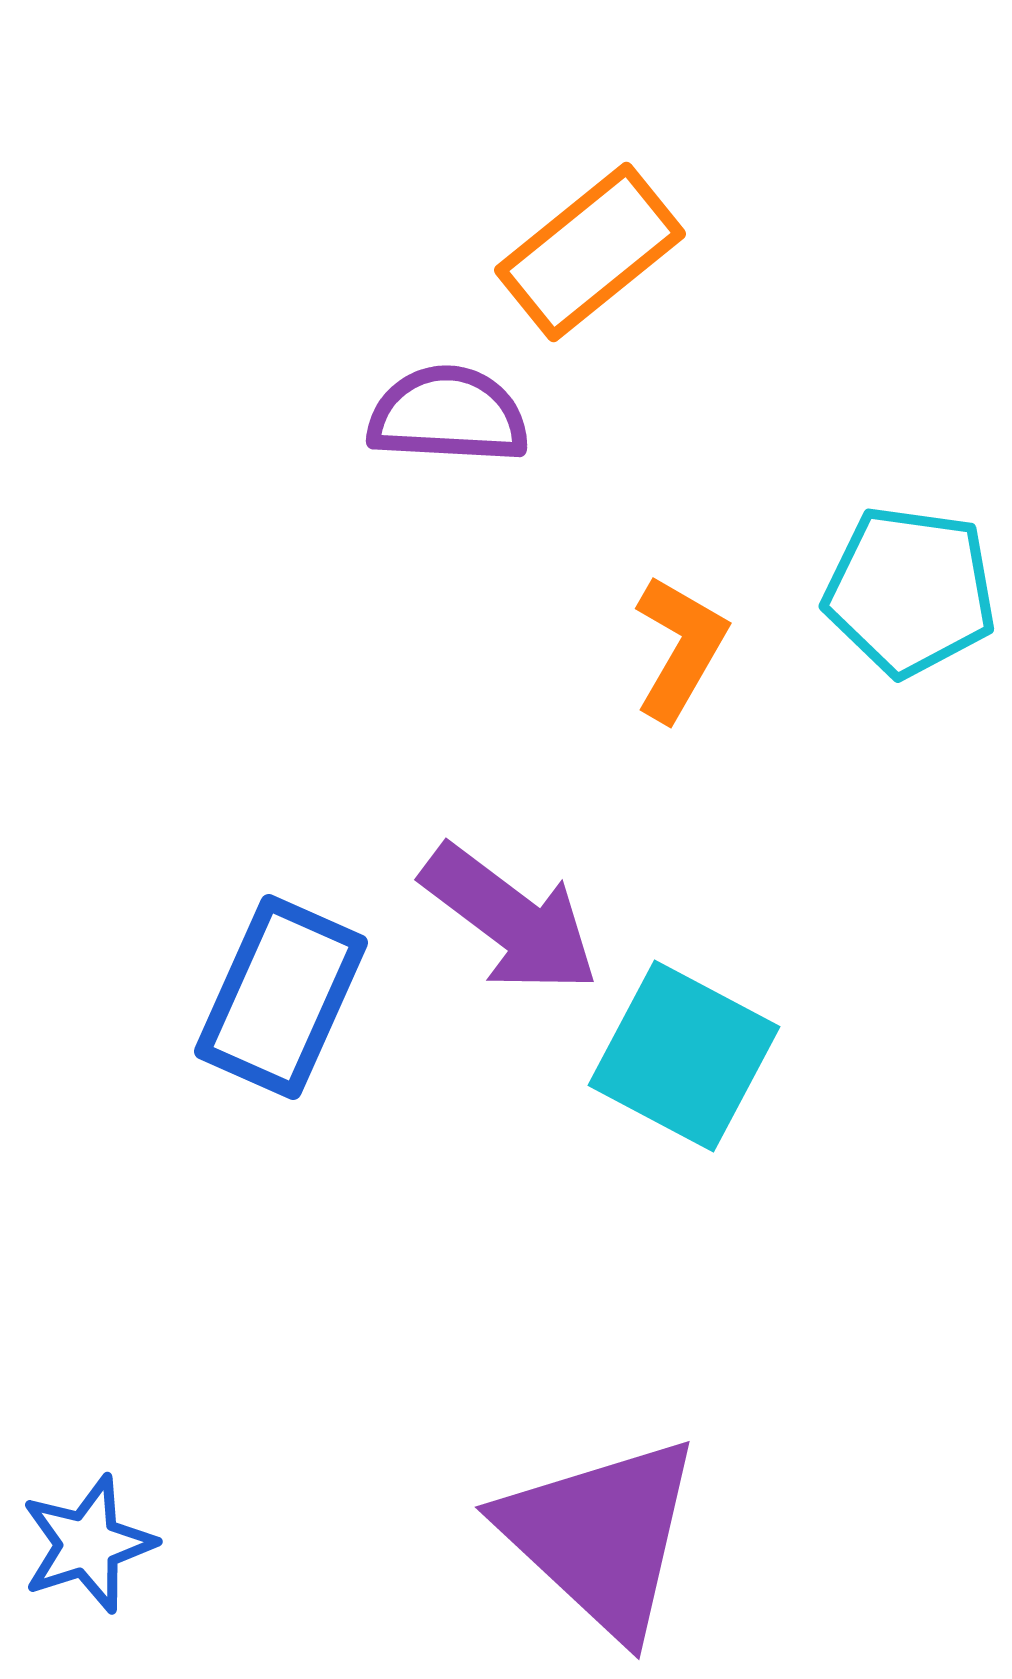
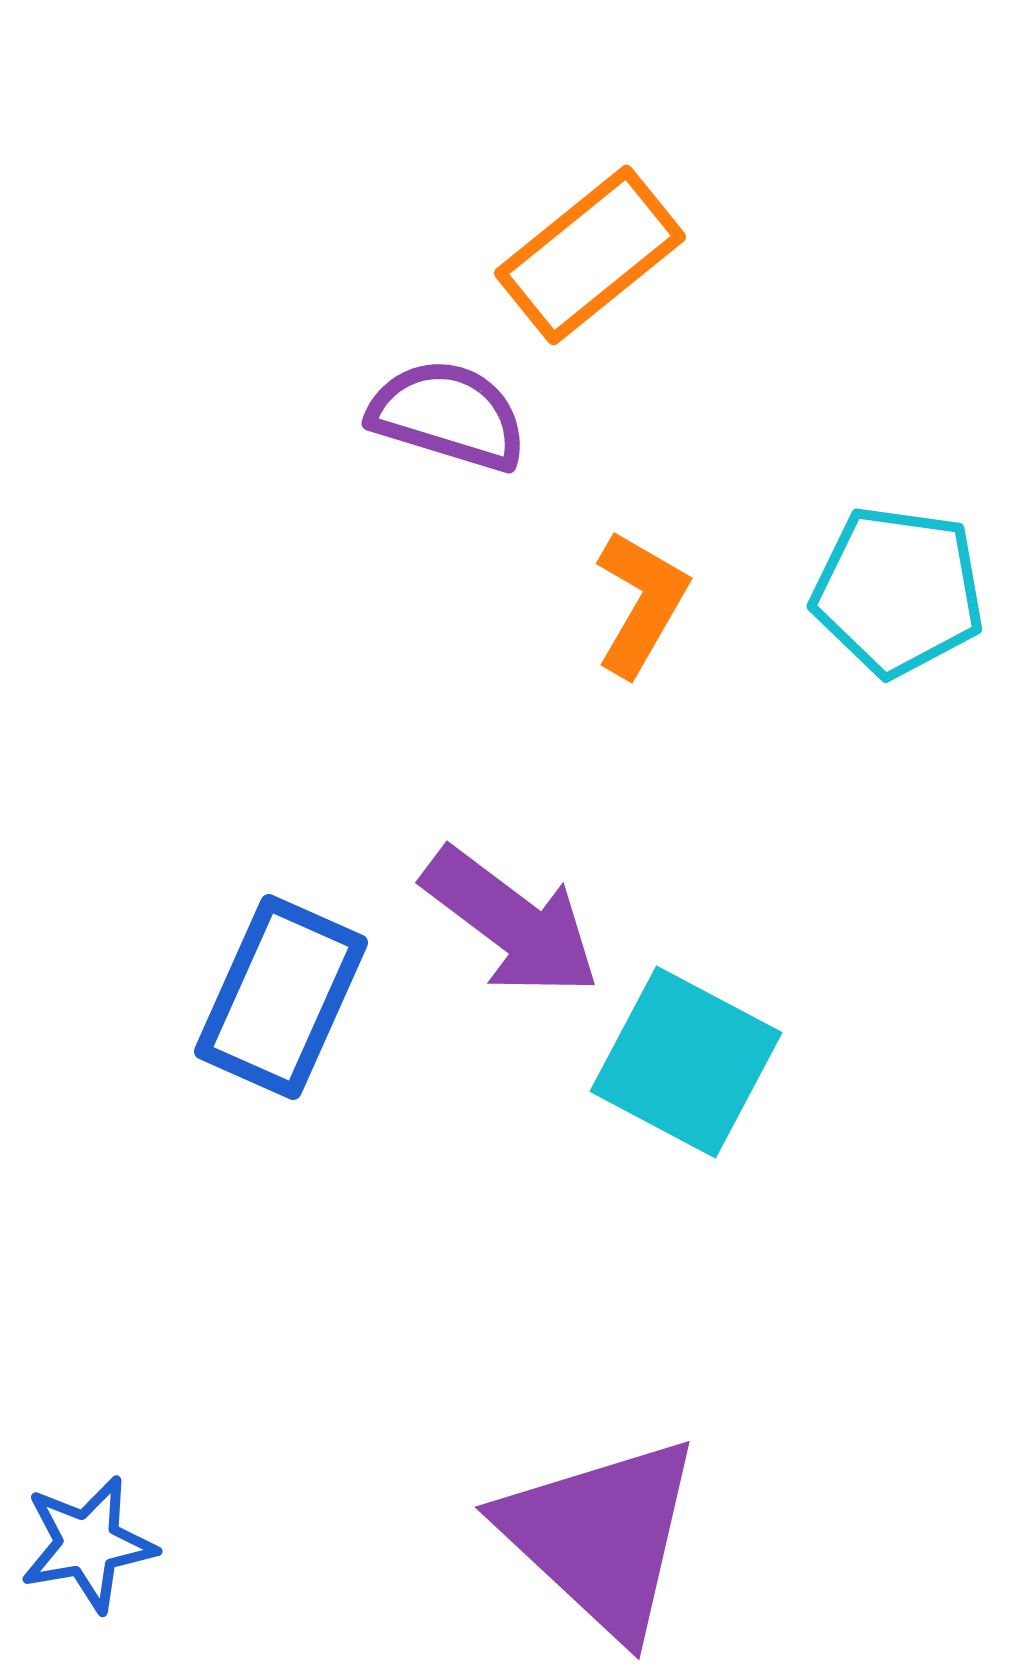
orange rectangle: moved 3 px down
purple semicircle: rotated 14 degrees clockwise
cyan pentagon: moved 12 px left
orange L-shape: moved 39 px left, 45 px up
purple arrow: moved 1 px right, 3 px down
cyan square: moved 2 px right, 6 px down
blue star: rotated 8 degrees clockwise
